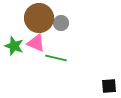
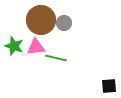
brown circle: moved 2 px right, 2 px down
gray circle: moved 3 px right
pink triangle: moved 4 px down; rotated 30 degrees counterclockwise
